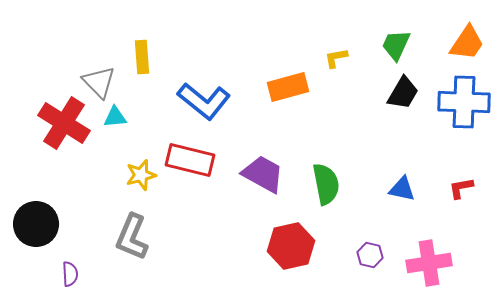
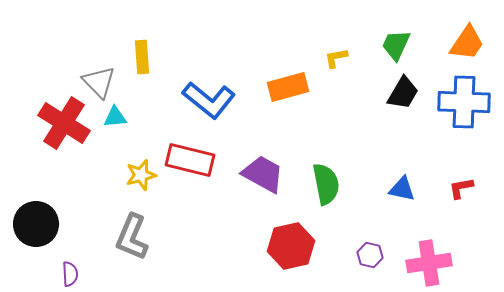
blue L-shape: moved 5 px right, 1 px up
